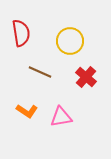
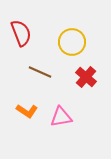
red semicircle: rotated 12 degrees counterclockwise
yellow circle: moved 2 px right, 1 px down
